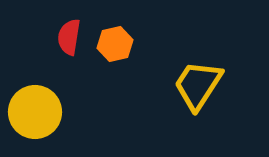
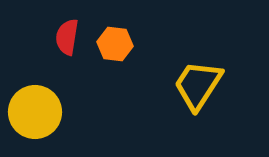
red semicircle: moved 2 px left
orange hexagon: rotated 20 degrees clockwise
